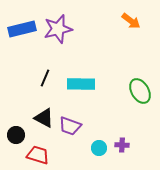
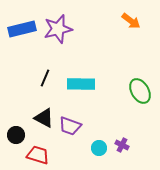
purple cross: rotated 24 degrees clockwise
